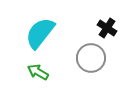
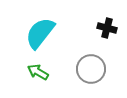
black cross: rotated 18 degrees counterclockwise
gray circle: moved 11 px down
